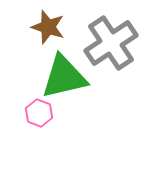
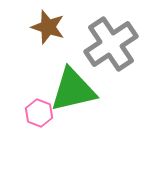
gray cross: moved 1 px down
green triangle: moved 9 px right, 13 px down
